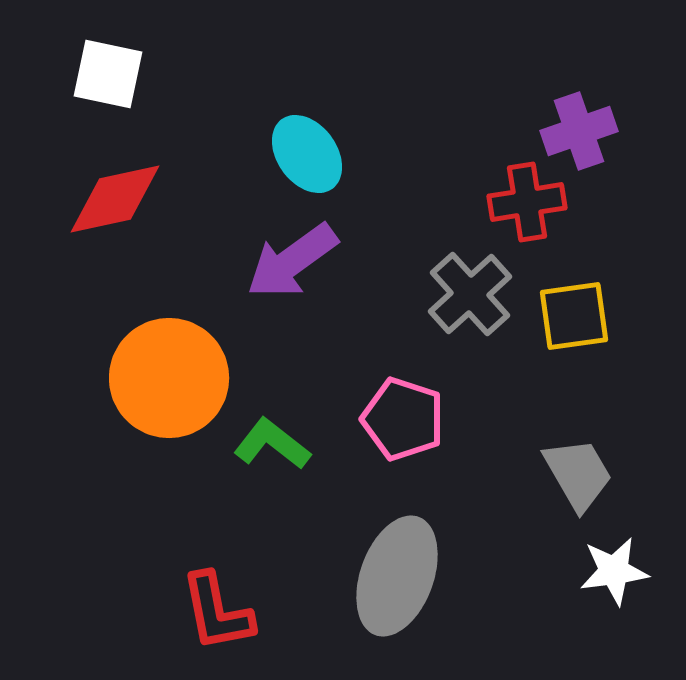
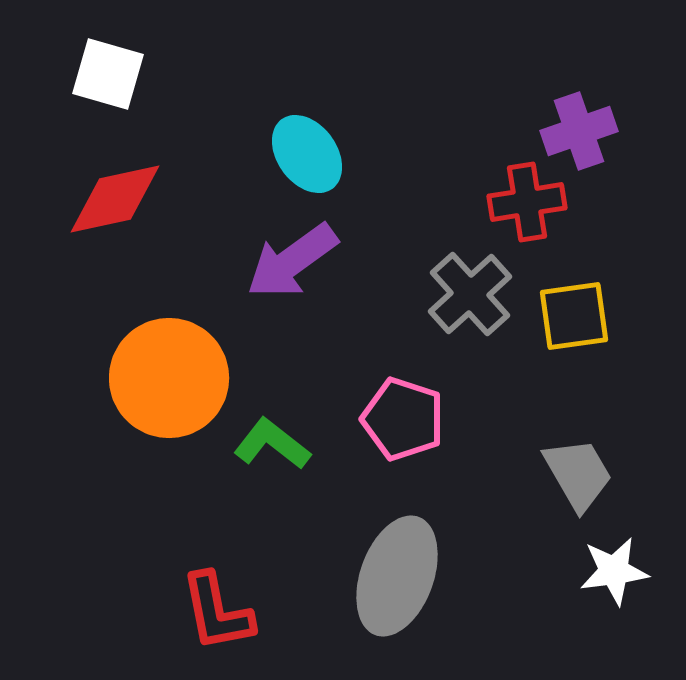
white square: rotated 4 degrees clockwise
